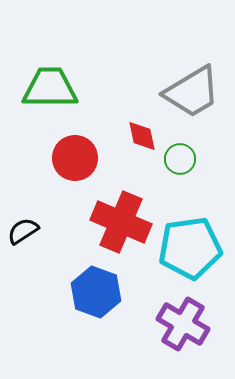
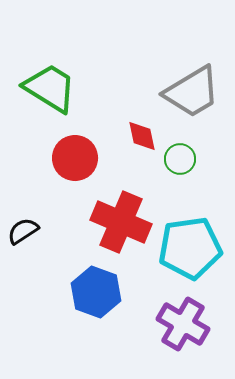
green trapezoid: rotated 32 degrees clockwise
